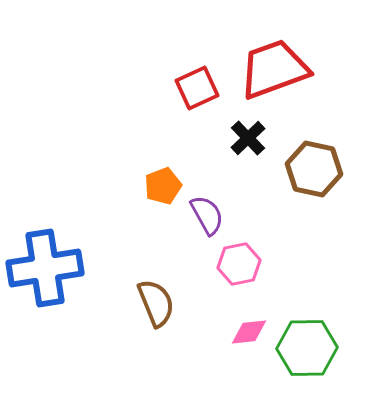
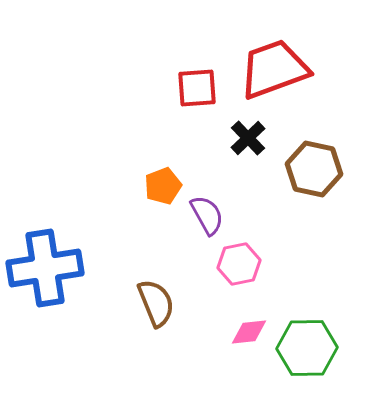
red square: rotated 21 degrees clockwise
